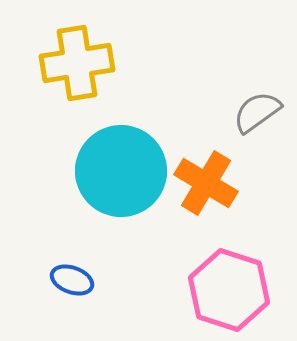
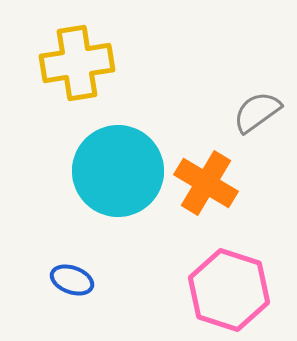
cyan circle: moved 3 px left
